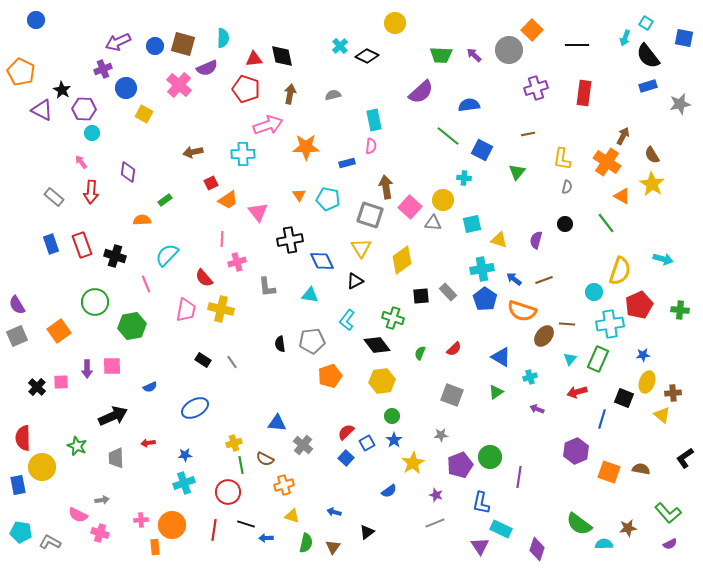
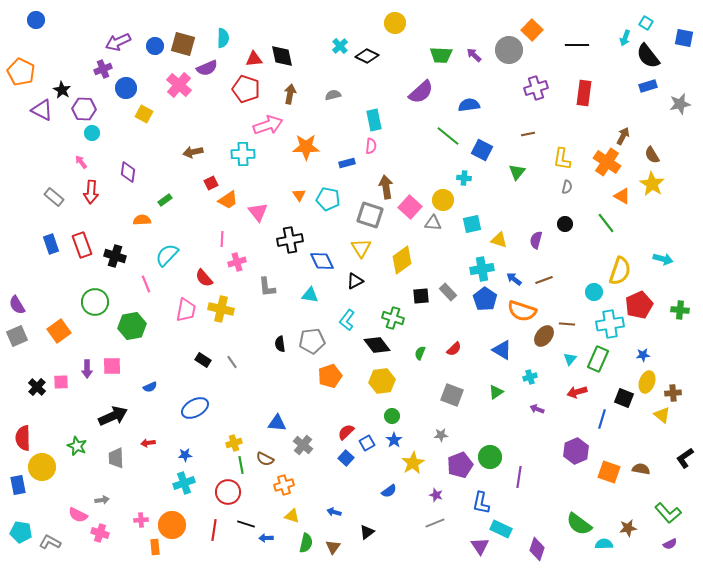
blue triangle at (501, 357): moved 1 px right, 7 px up
